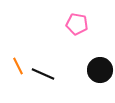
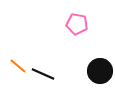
orange line: rotated 24 degrees counterclockwise
black circle: moved 1 px down
